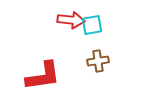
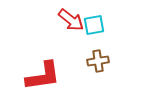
red arrow: rotated 32 degrees clockwise
cyan square: moved 2 px right
